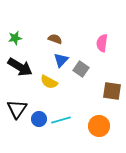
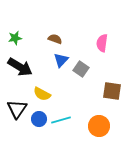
yellow semicircle: moved 7 px left, 12 px down
